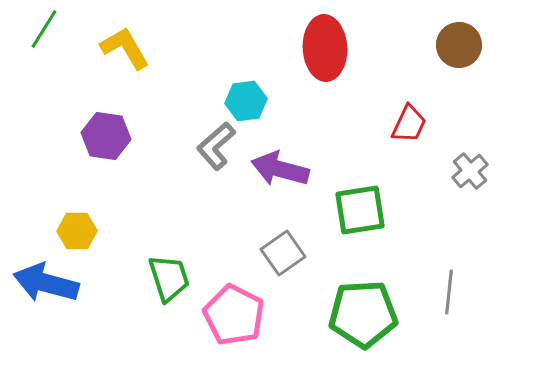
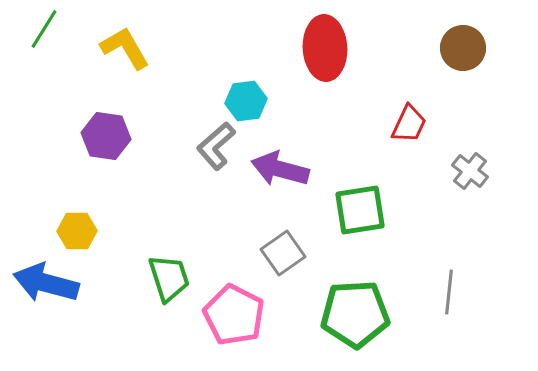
brown circle: moved 4 px right, 3 px down
gray cross: rotated 12 degrees counterclockwise
green pentagon: moved 8 px left
